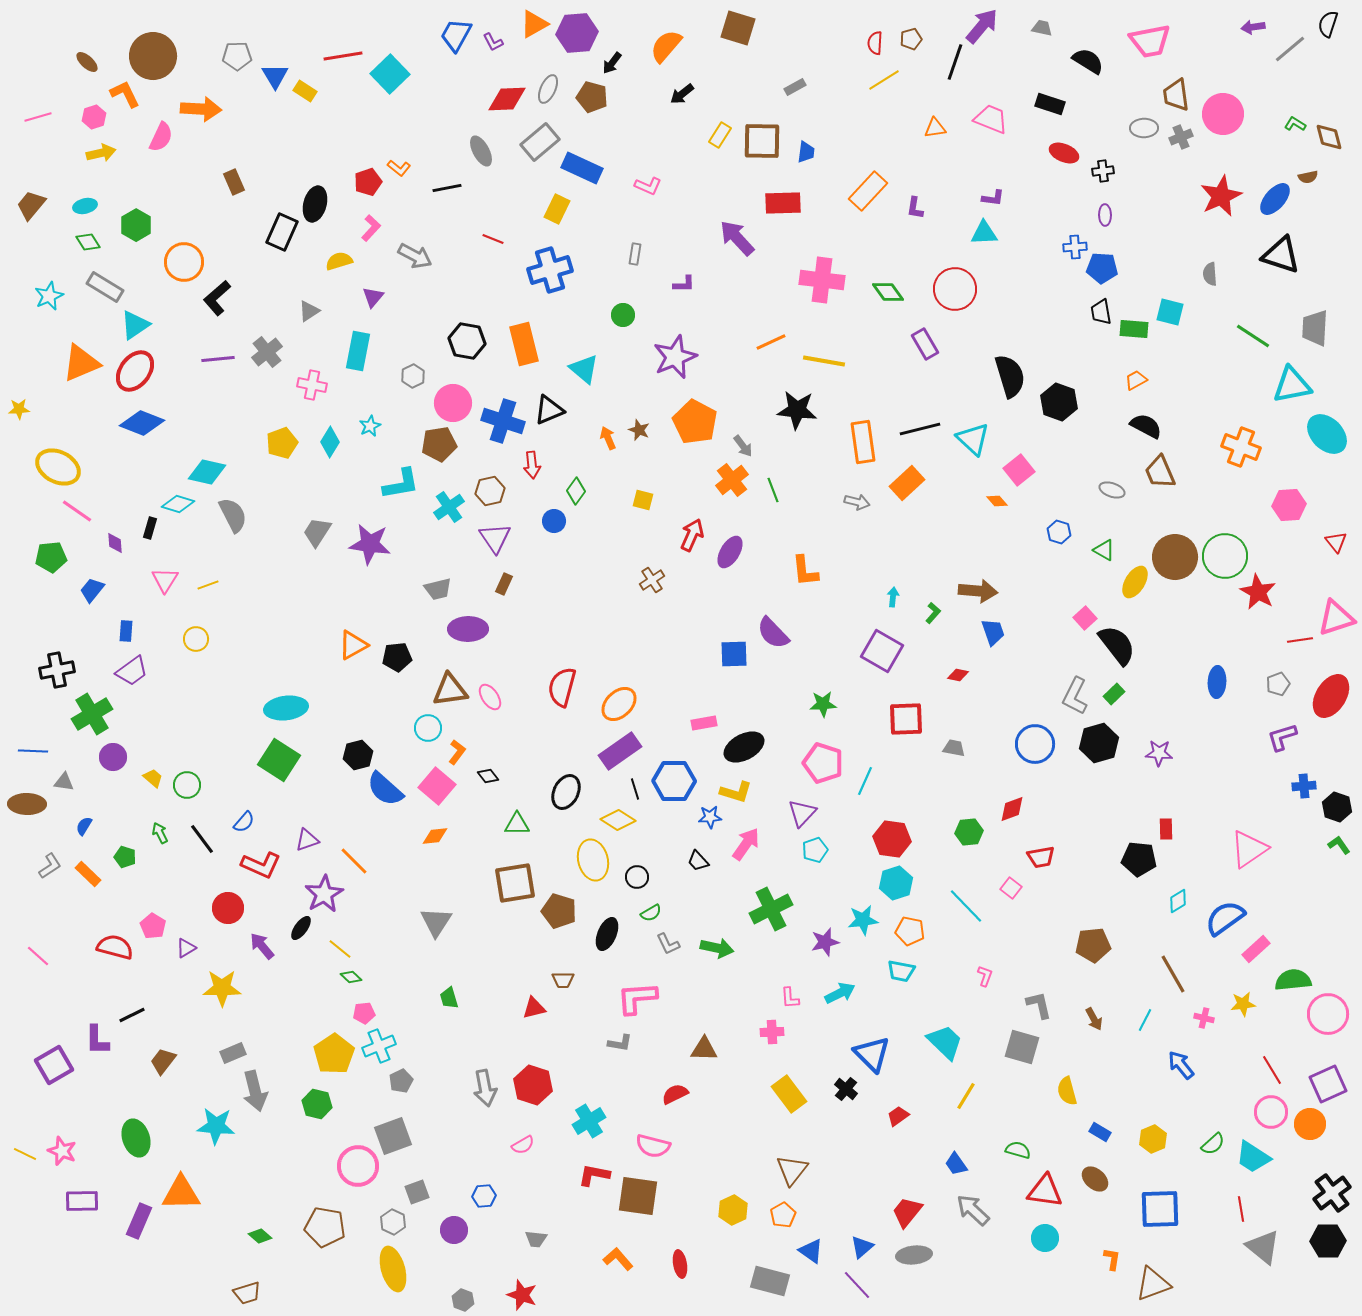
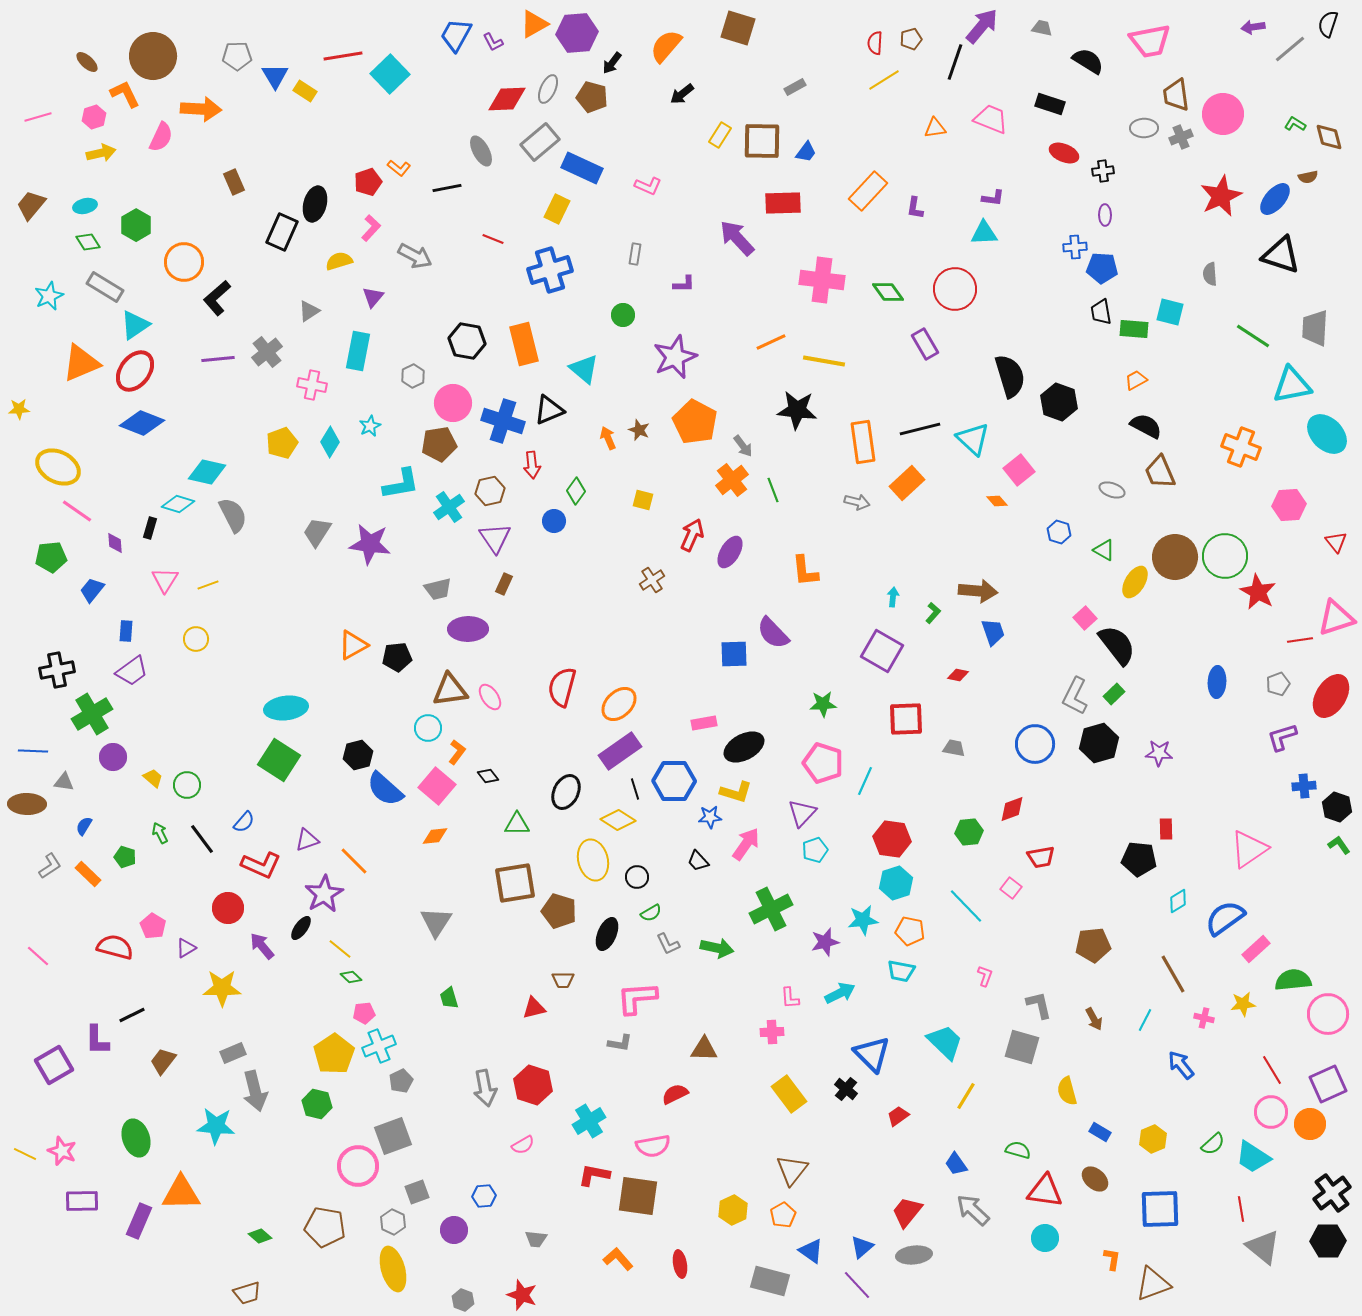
blue trapezoid at (806, 152): rotated 30 degrees clockwise
pink semicircle at (653, 1146): rotated 24 degrees counterclockwise
